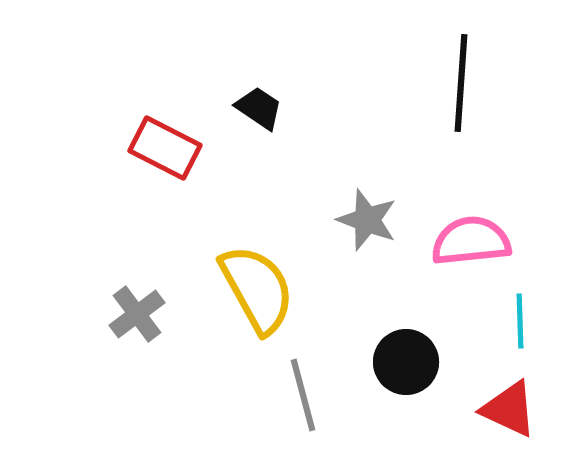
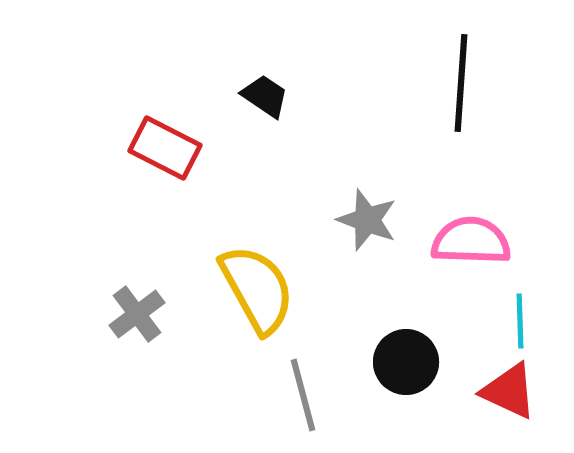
black trapezoid: moved 6 px right, 12 px up
pink semicircle: rotated 8 degrees clockwise
red triangle: moved 18 px up
